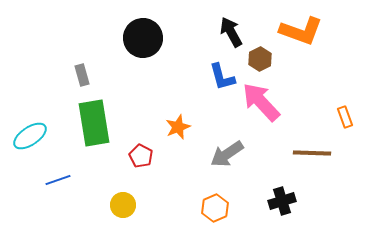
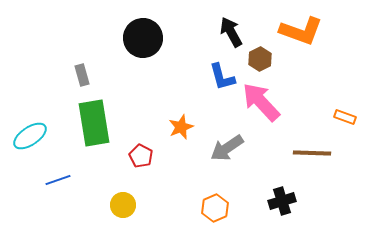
orange rectangle: rotated 50 degrees counterclockwise
orange star: moved 3 px right
gray arrow: moved 6 px up
